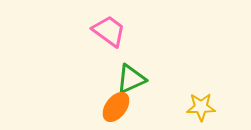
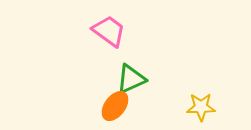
orange ellipse: moved 1 px left, 1 px up
